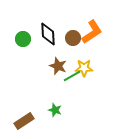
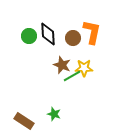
orange L-shape: rotated 45 degrees counterclockwise
green circle: moved 6 px right, 3 px up
brown star: moved 4 px right, 1 px up
green star: moved 1 px left, 4 px down
brown rectangle: rotated 66 degrees clockwise
